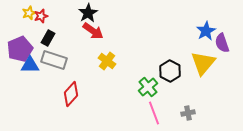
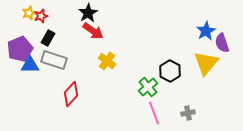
yellow triangle: moved 3 px right
